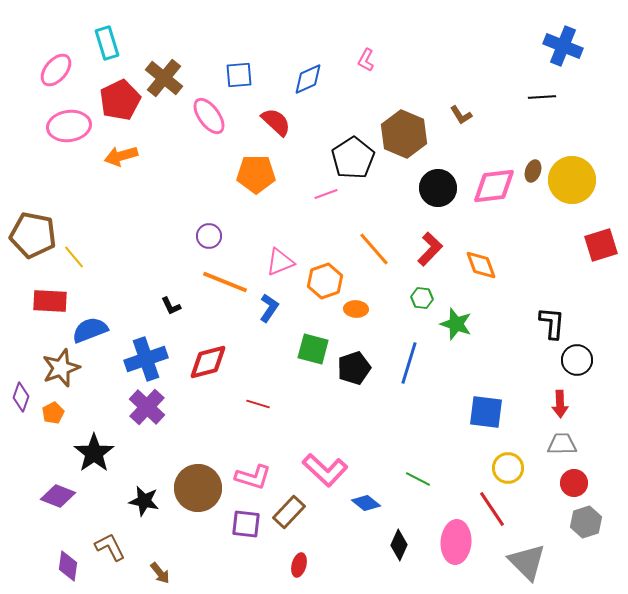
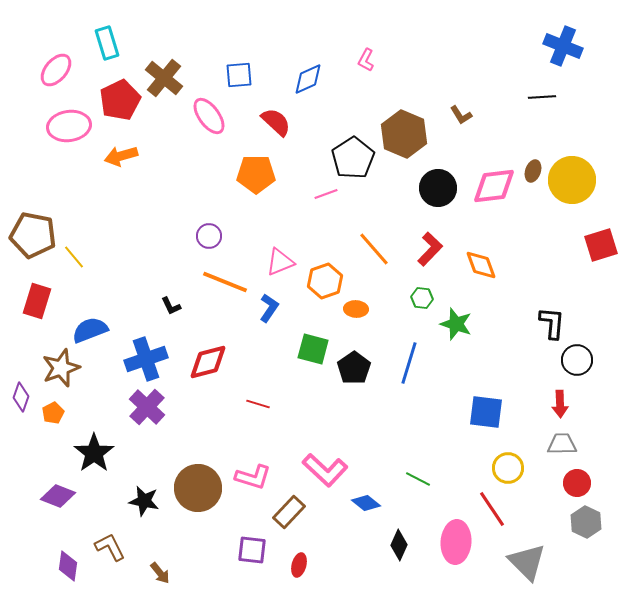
red rectangle at (50, 301): moved 13 px left; rotated 76 degrees counterclockwise
black pentagon at (354, 368): rotated 16 degrees counterclockwise
red circle at (574, 483): moved 3 px right
gray hexagon at (586, 522): rotated 16 degrees counterclockwise
purple square at (246, 524): moved 6 px right, 26 px down
